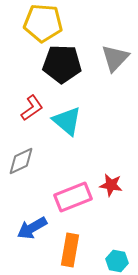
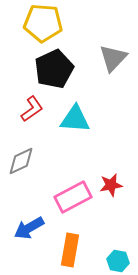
gray triangle: moved 2 px left
black pentagon: moved 8 px left, 5 px down; rotated 27 degrees counterclockwise
red L-shape: moved 1 px down
cyan triangle: moved 8 px right, 2 px up; rotated 36 degrees counterclockwise
red star: rotated 20 degrees counterclockwise
pink rectangle: rotated 6 degrees counterclockwise
blue arrow: moved 3 px left
cyan hexagon: moved 1 px right
